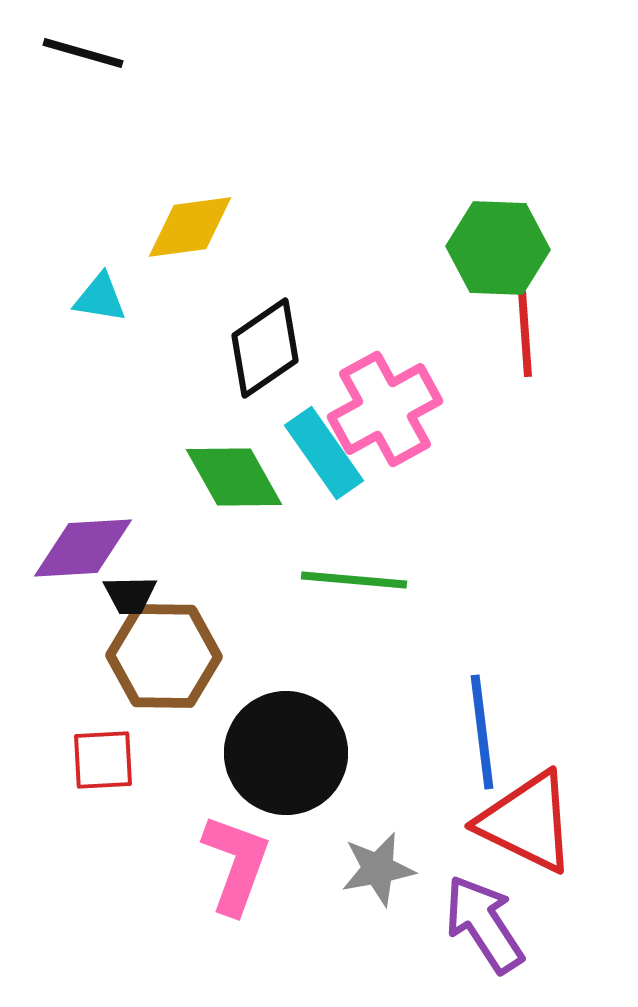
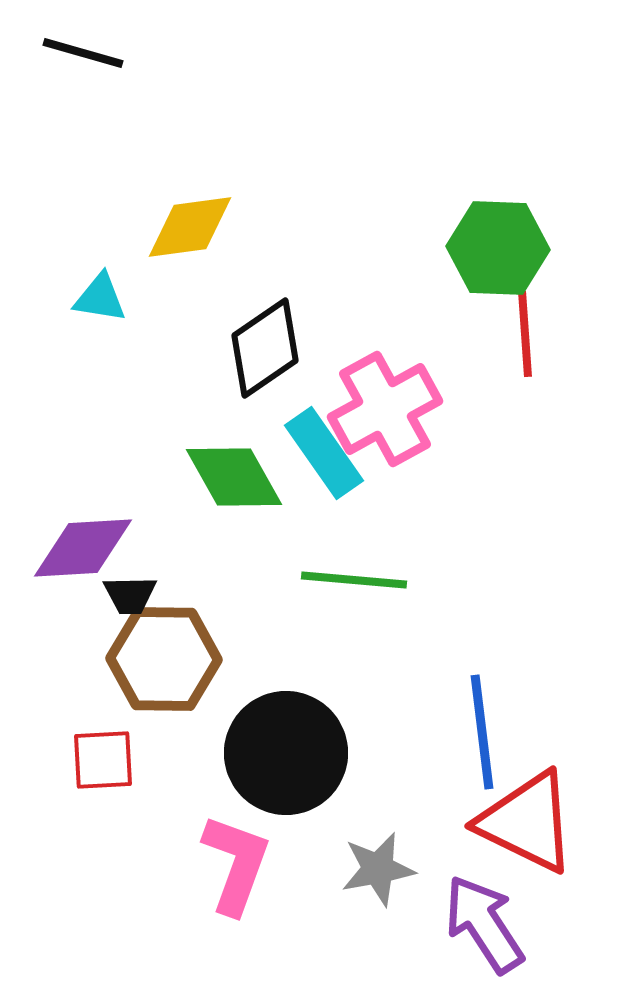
brown hexagon: moved 3 px down
